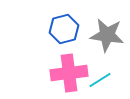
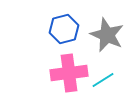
gray star: rotated 16 degrees clockwise
cyan line: moved 3 px right
